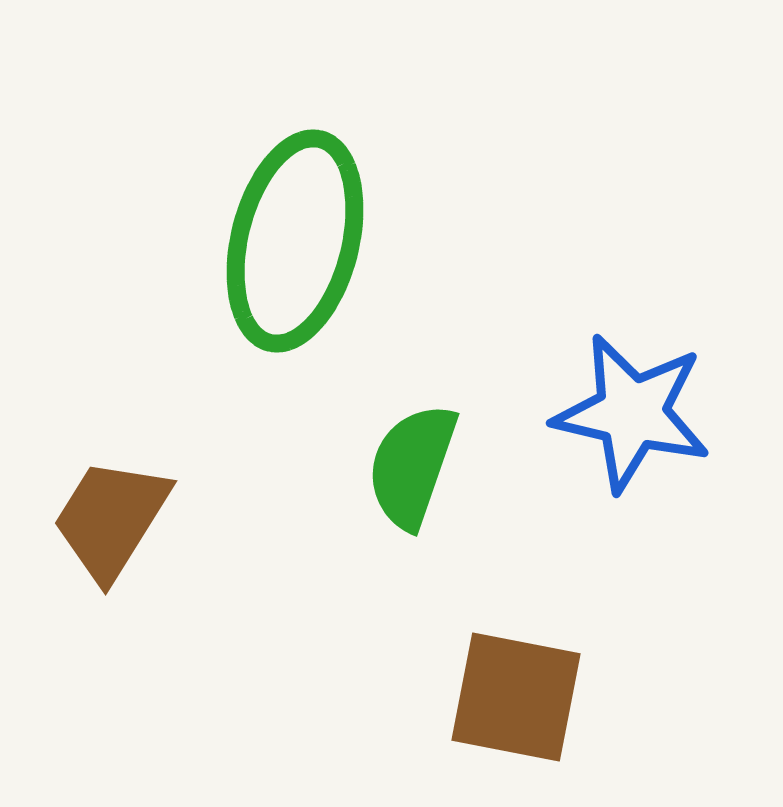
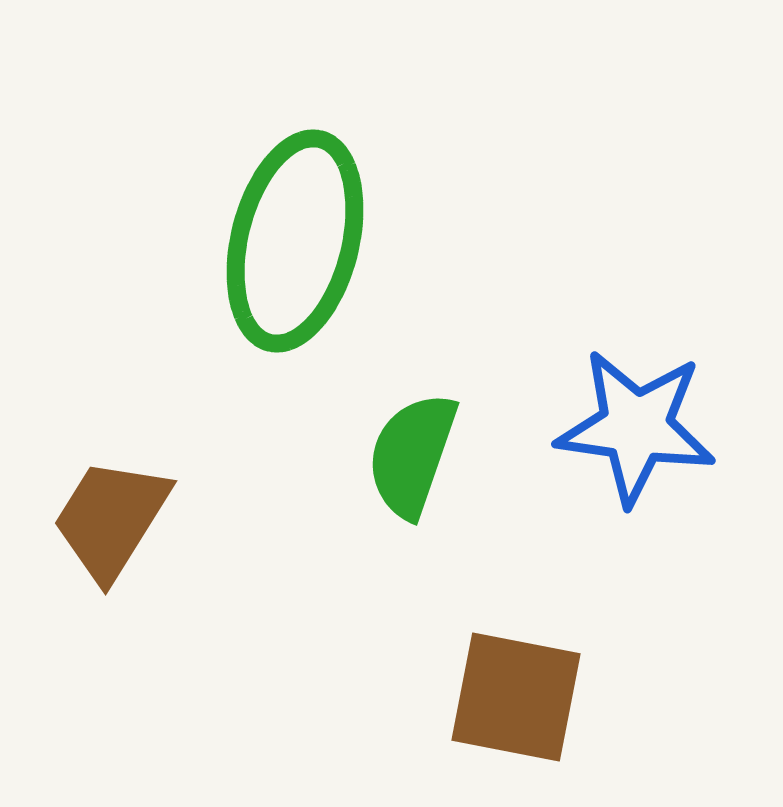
blue star: moved 4 px right, 14 px down; rotated 5 degrees counterclockwise
green semicircle: moved 11 px up
